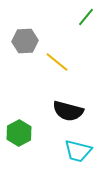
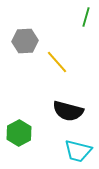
green line: rotated 24 degrees counterclockwise
yellow line: rotated 10 degrees clockwise
